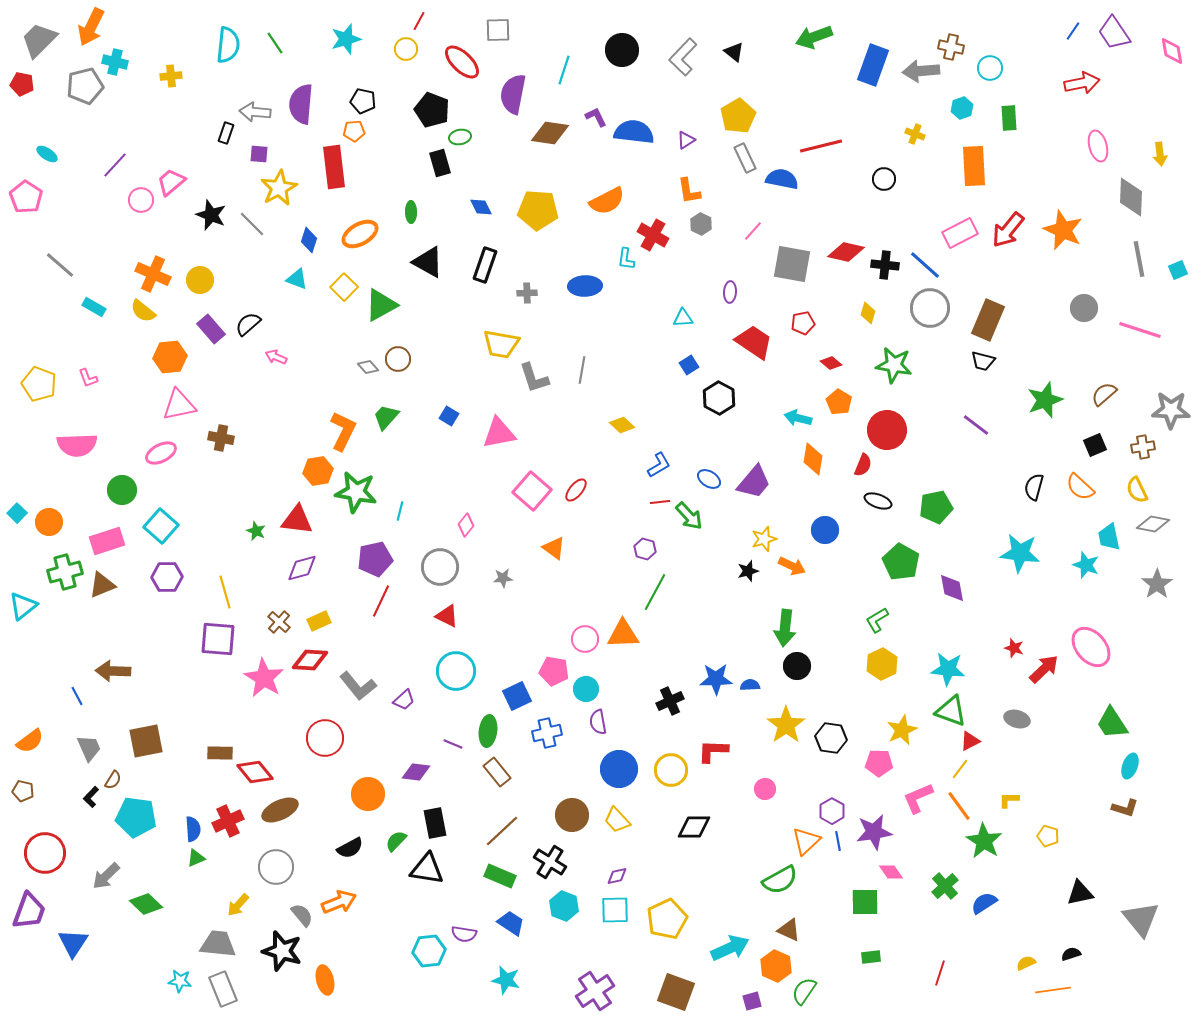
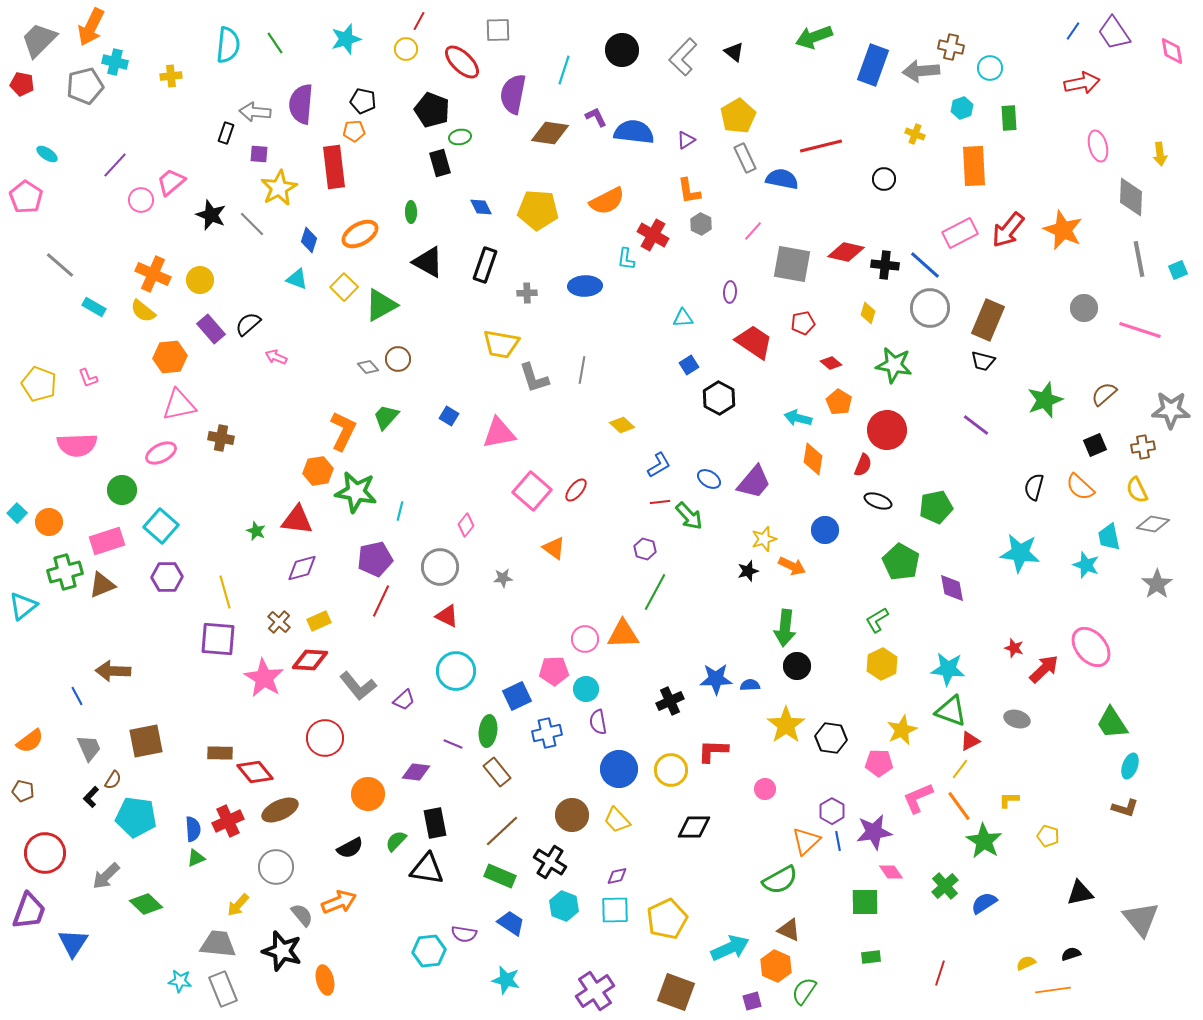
pink pentagon at (554, 671): rotated 12 degrees counterclockwise
